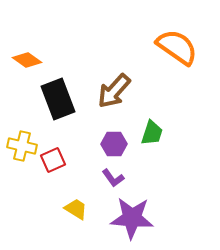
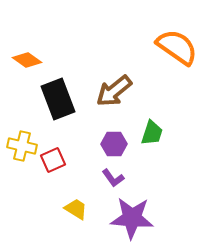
brown arrow: rotated 9 degrees clockwise
